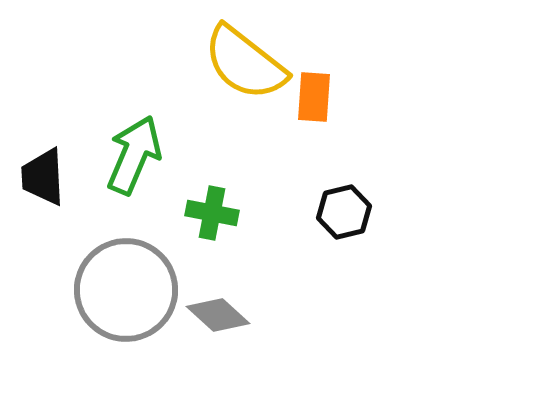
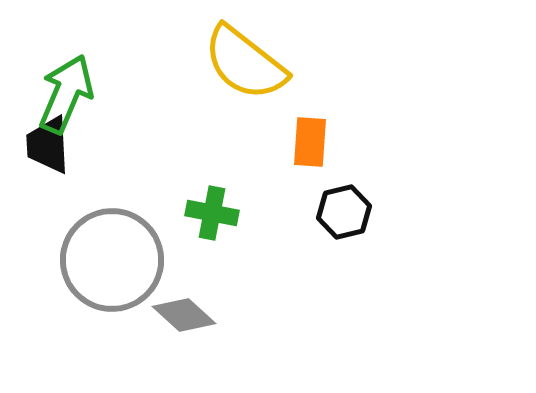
orange rectangle: moved 4 px left, 45 px down
green arrow: moved 68 px left, 61 px up
black trapezoid: moved 5 px right, 32 px up
gray circle: moved 14 px left, 30 px up
gray diamond: moved 34 px left
